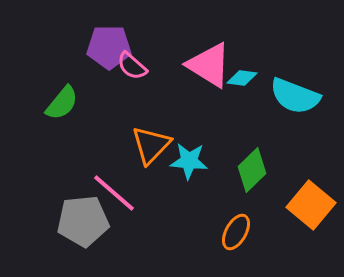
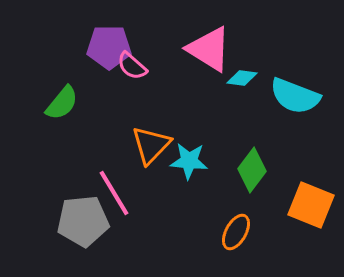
pink triangle: moved 16 px up
green diamond: rotated 9 degrees counterclockwise
pink line: rotated 18 degrees clockwise
orange square: rotated 18 degrees counterclockwise
